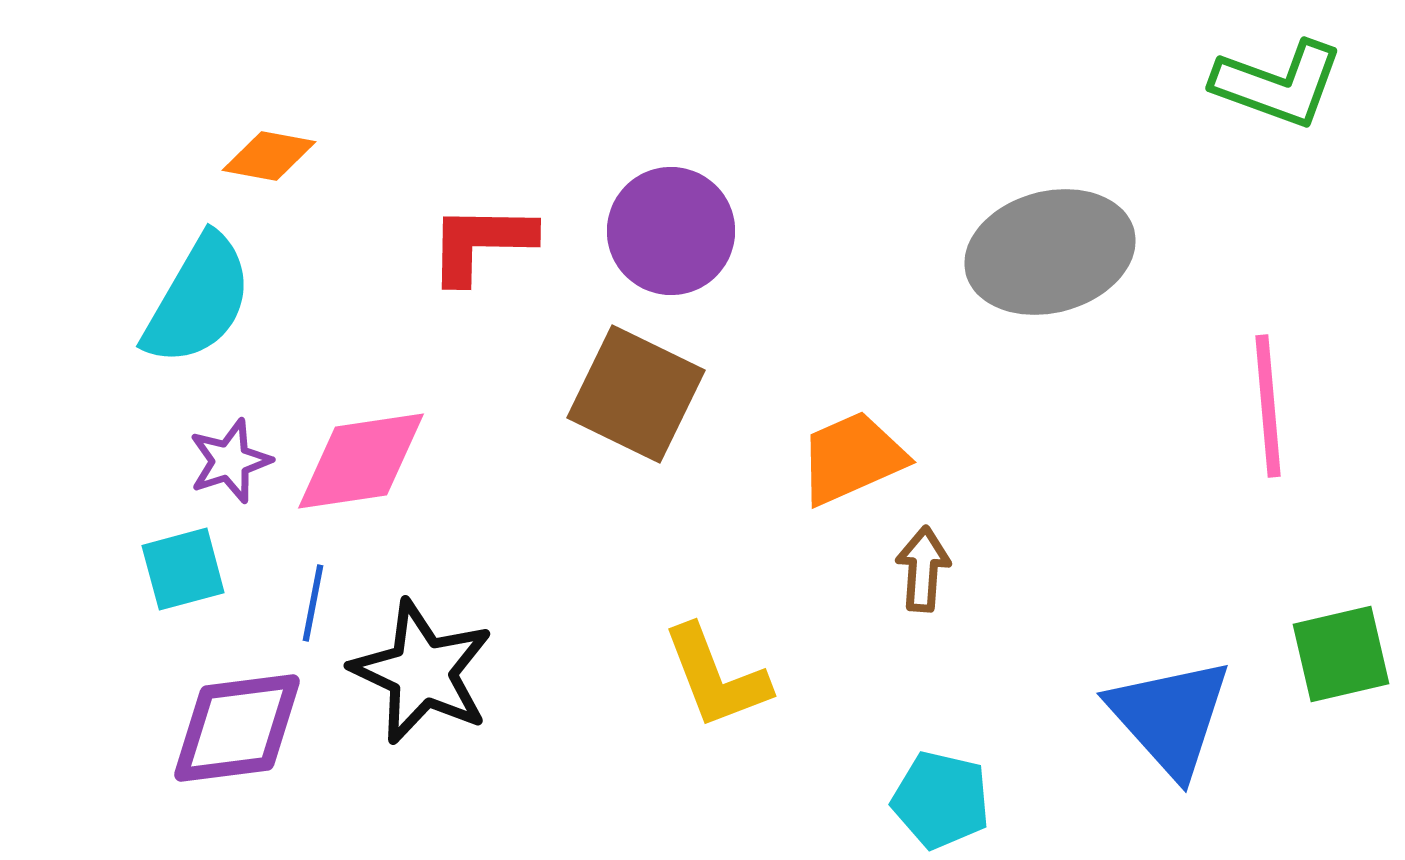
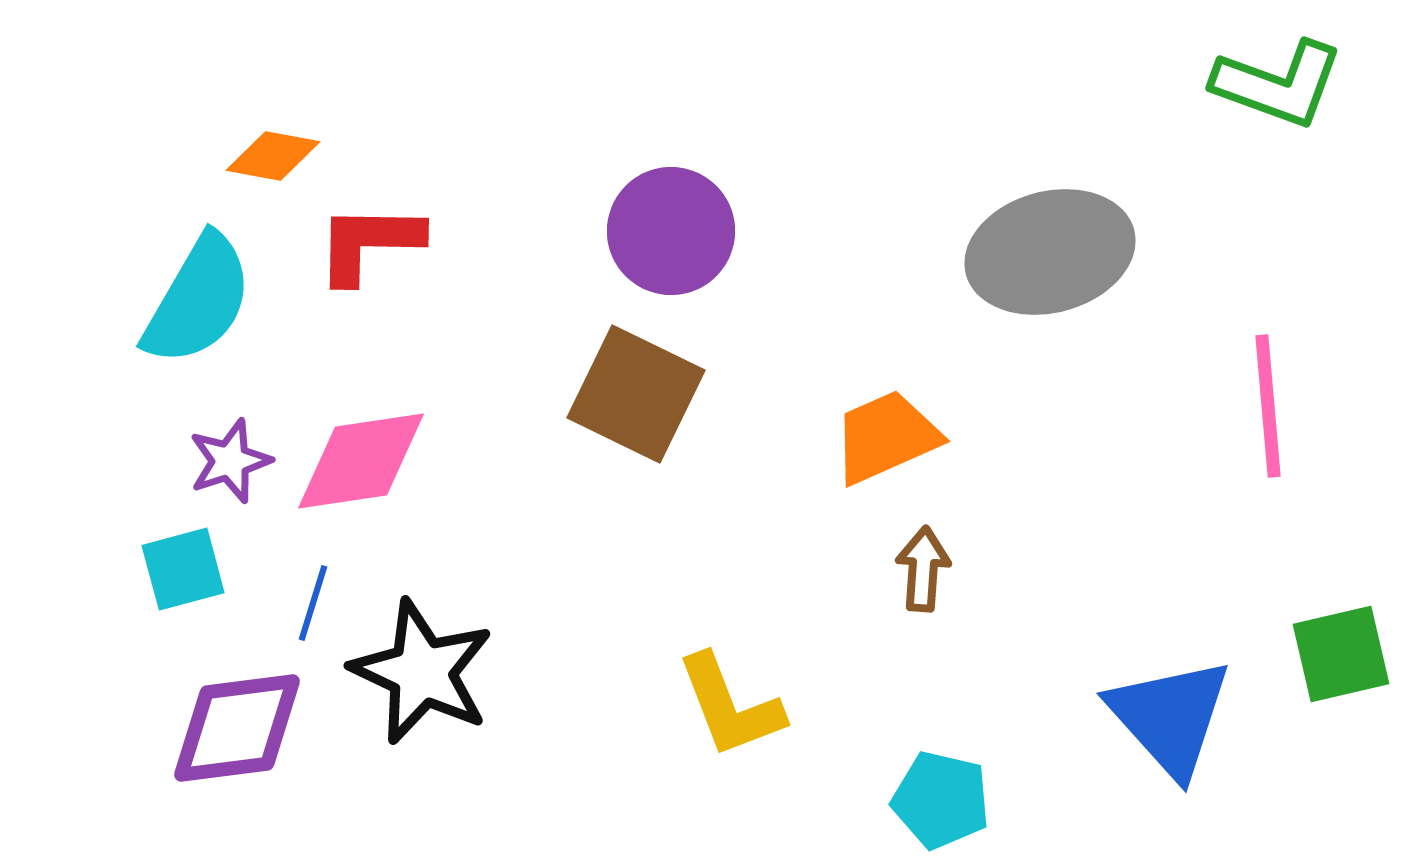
orange diamond: moved 4 px right
red L-shape: moved 112 px left
orange trapezoid: moved 34 px right, 21 px up
blue line: rotated 6 degrees clockwise
yellow L-shape: moved 14 px right, 29 px down
